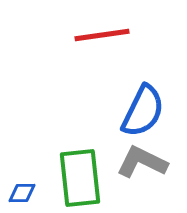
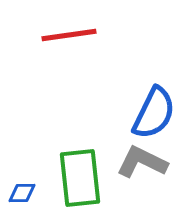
red line: moved 33 px left
blue semicircle: moved 11 px right, 2 px down
